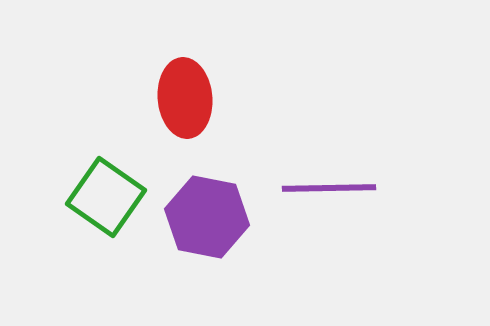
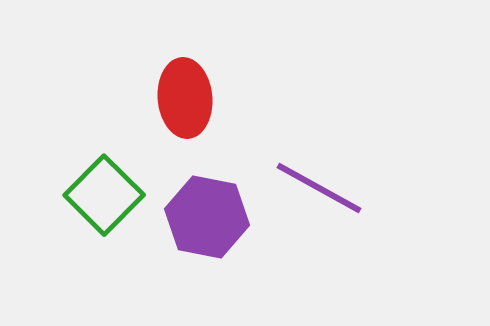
purple line: moved 10 px left; rotated 30 degrees clockwise
green square: moved 2 px left, 2 px up; rotated 10 degrees clockwise
